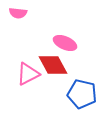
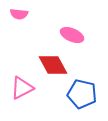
pink semicircle: moved 1 px right, 1 px down
pink ellipse: moved 7 px right, 8 px up
pink triangle: moved 6 px left, 14 px down
